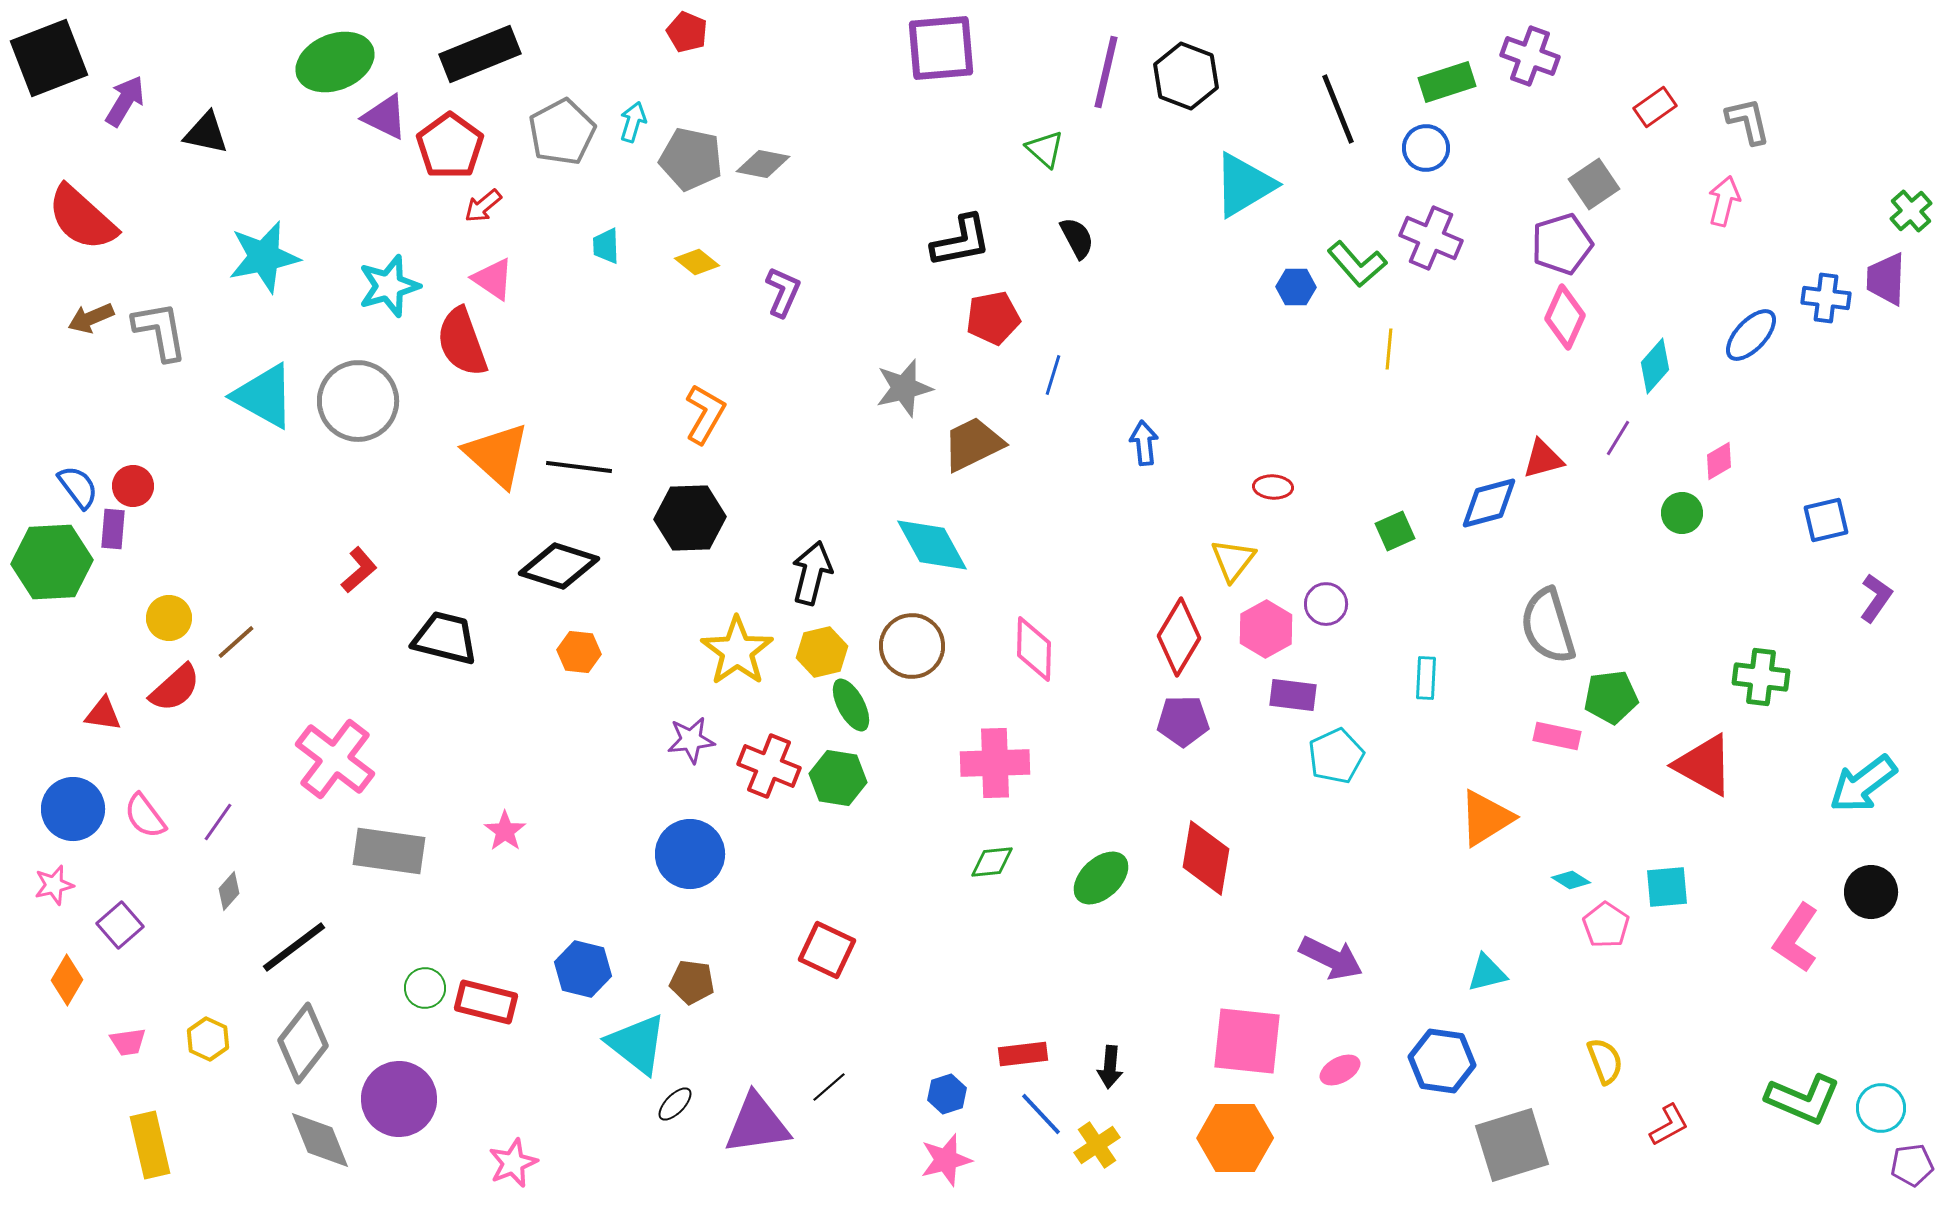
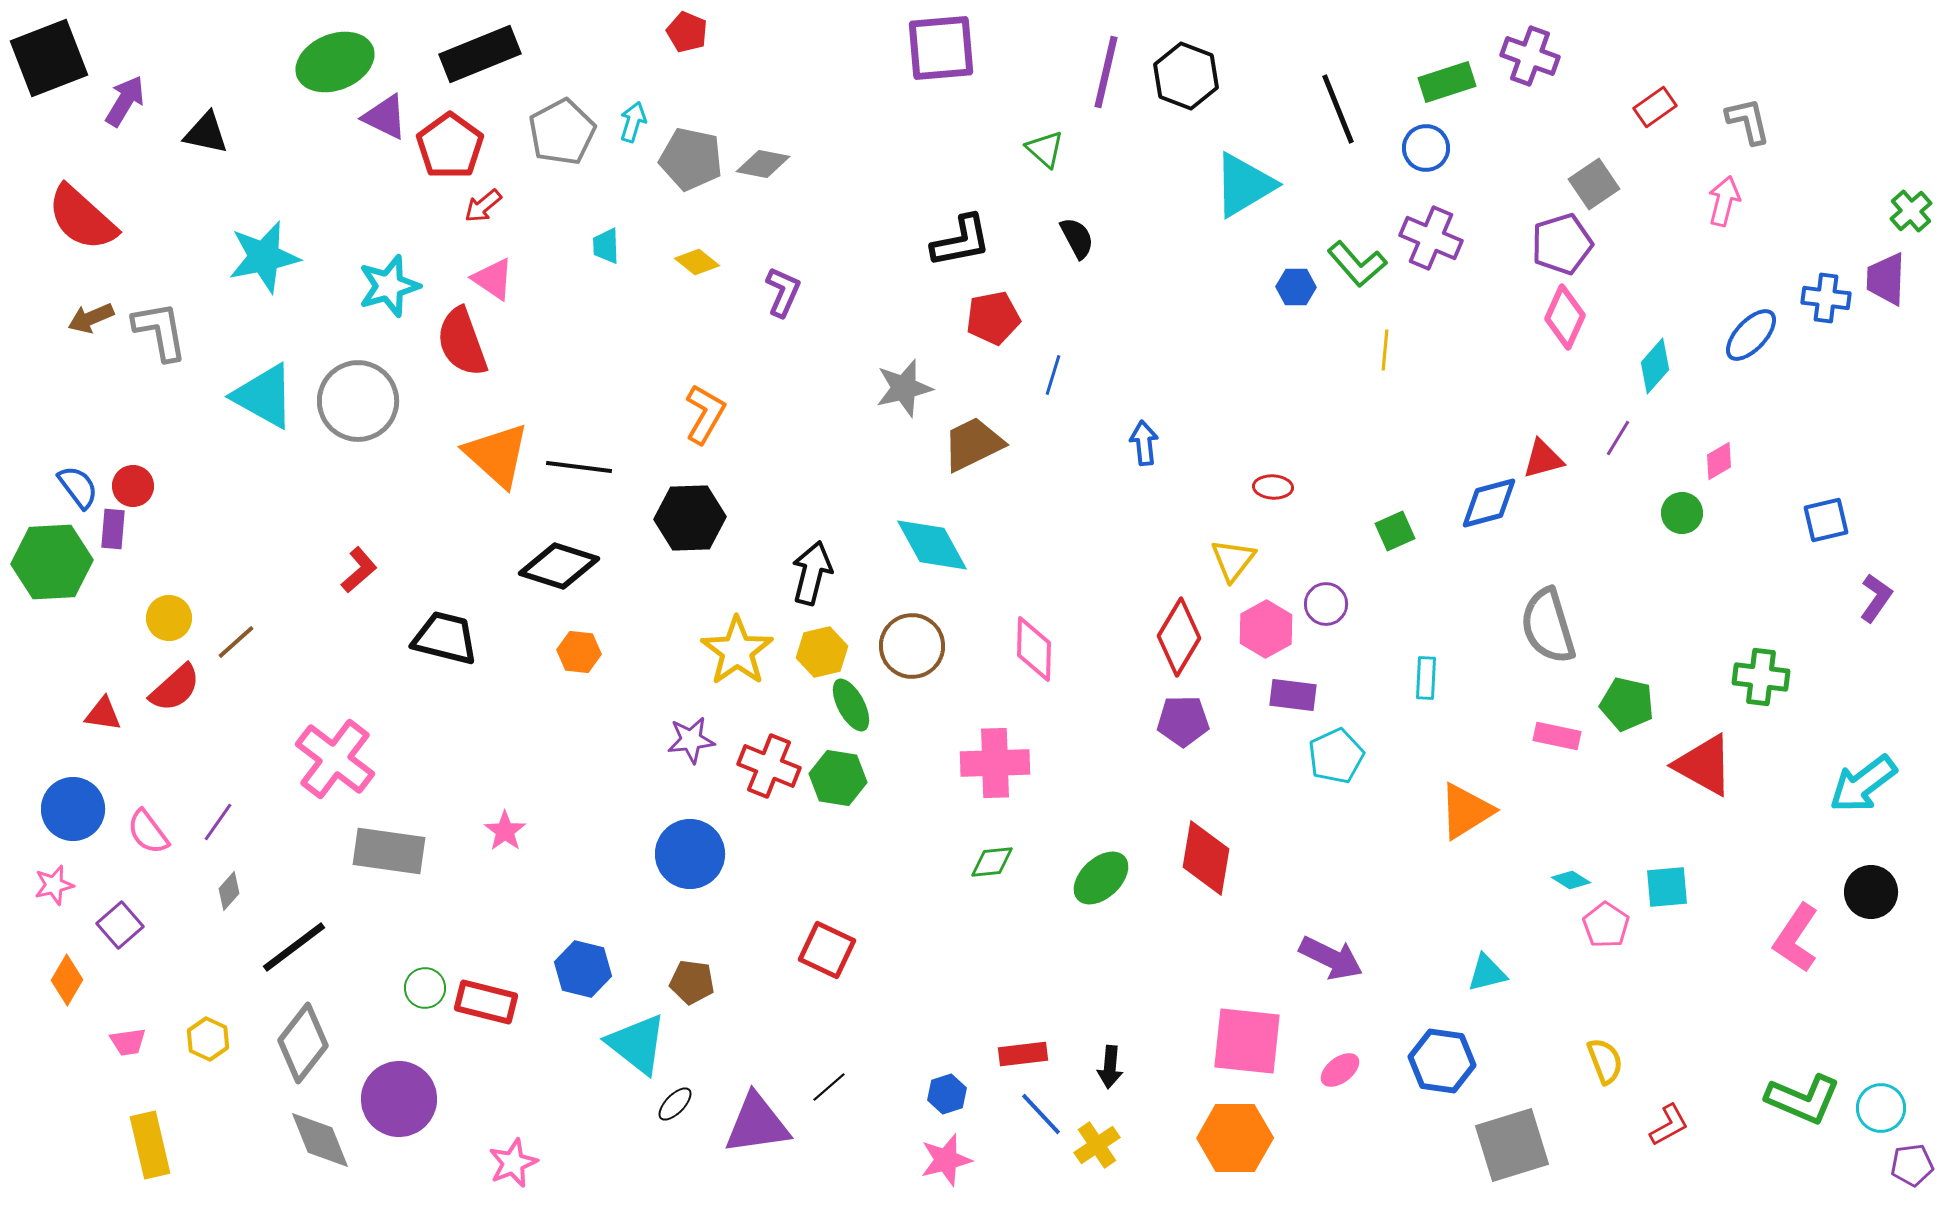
yellow line at (1389, 349): moved 4 px left, 1 px down
green pentagon at (1611, 697): moved 16 px right, 7 px down; rotated 20 degrees clockwise
pink semicircle at (145, 816): moved 3 px right, 16 px down
orange triangle at (1486, 818): moved 20 px left, 7 px up
pink ellipse at (1340, 1070): rotated 9 degrees counterclockwise
